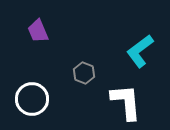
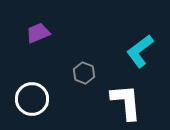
purple trapezoid: moved 2 px down; rotated 90 degrees clockwise
